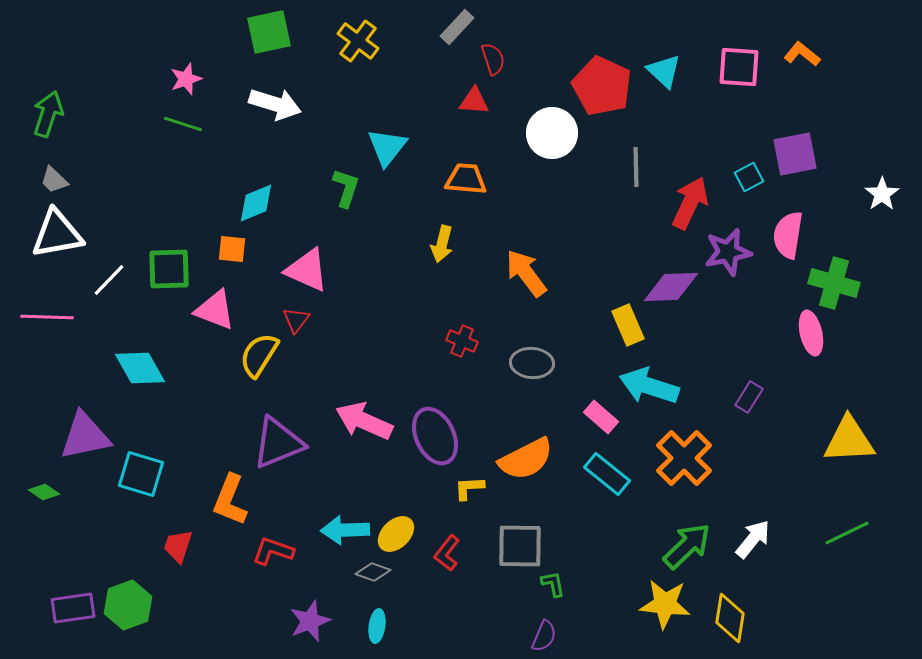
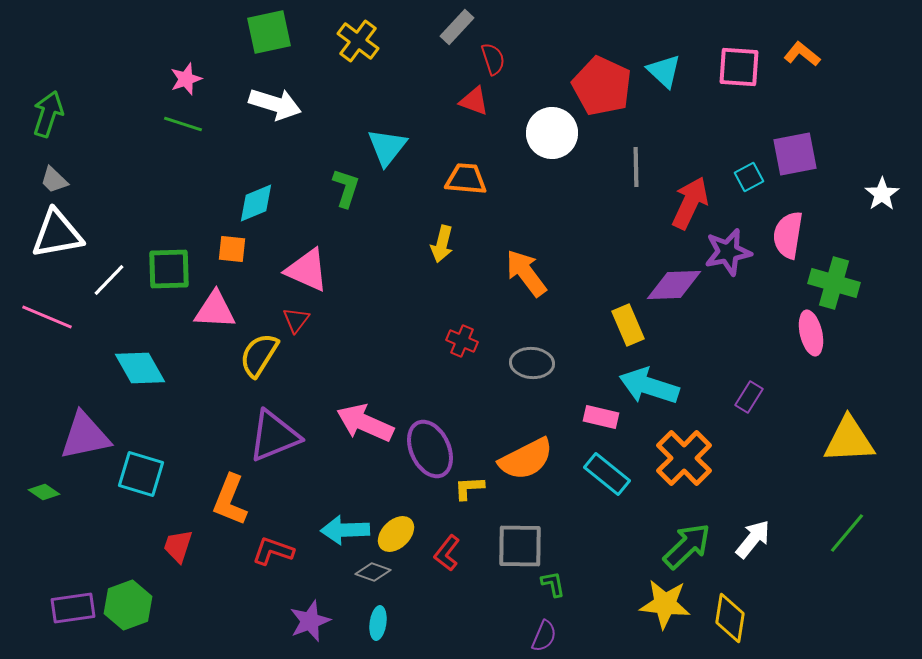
red triangle at (474, 101): rotated 16 degrees clockwise
purple diamond at (671, 287): moved 3 px right, 2 px up
pink triangle at (215, 310): rotated 18 degrees counterclockwise
pink line at (47, 317): rotated 21 degrees clockwise
pink rectangle at (601, 417): rotated 28 degrees counterclockwise
pink arrow at (364, 421): moved 1 px right, 2 px down
purple ellipse at (435, 436): moved 5 px left, 13 px down
purple triangle at (278, 443): moved 4 px left, 7 px up
green line at (847, 533): rotated 24 degrees counterclockwise
cyan ellipse at (377, 626): moved 1 px right, 3 px up
